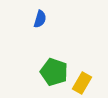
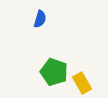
yellow rectangle: rotated 60 degrees counterclockwise
